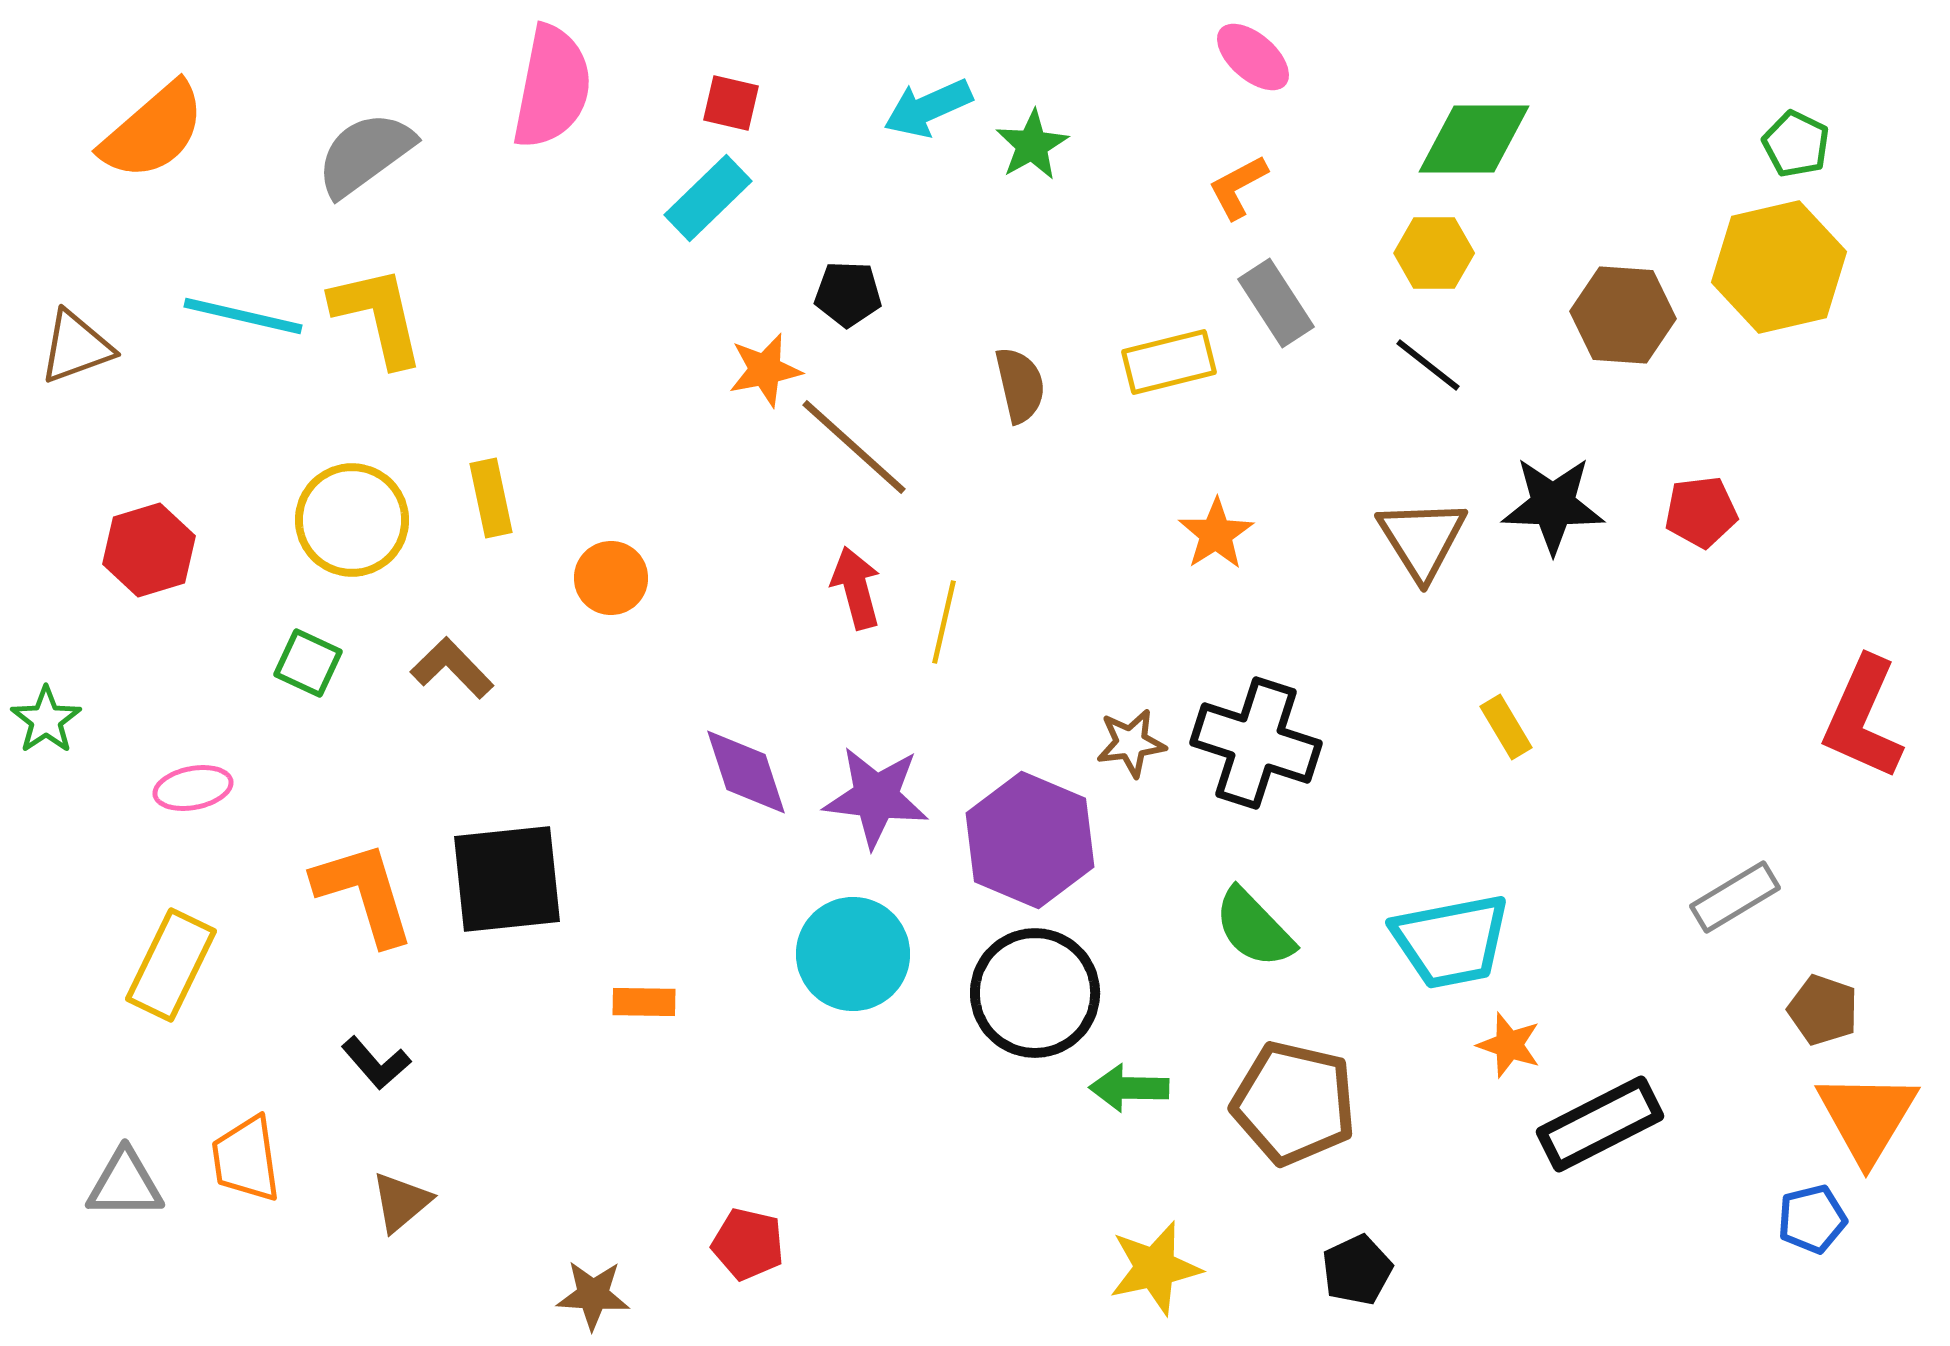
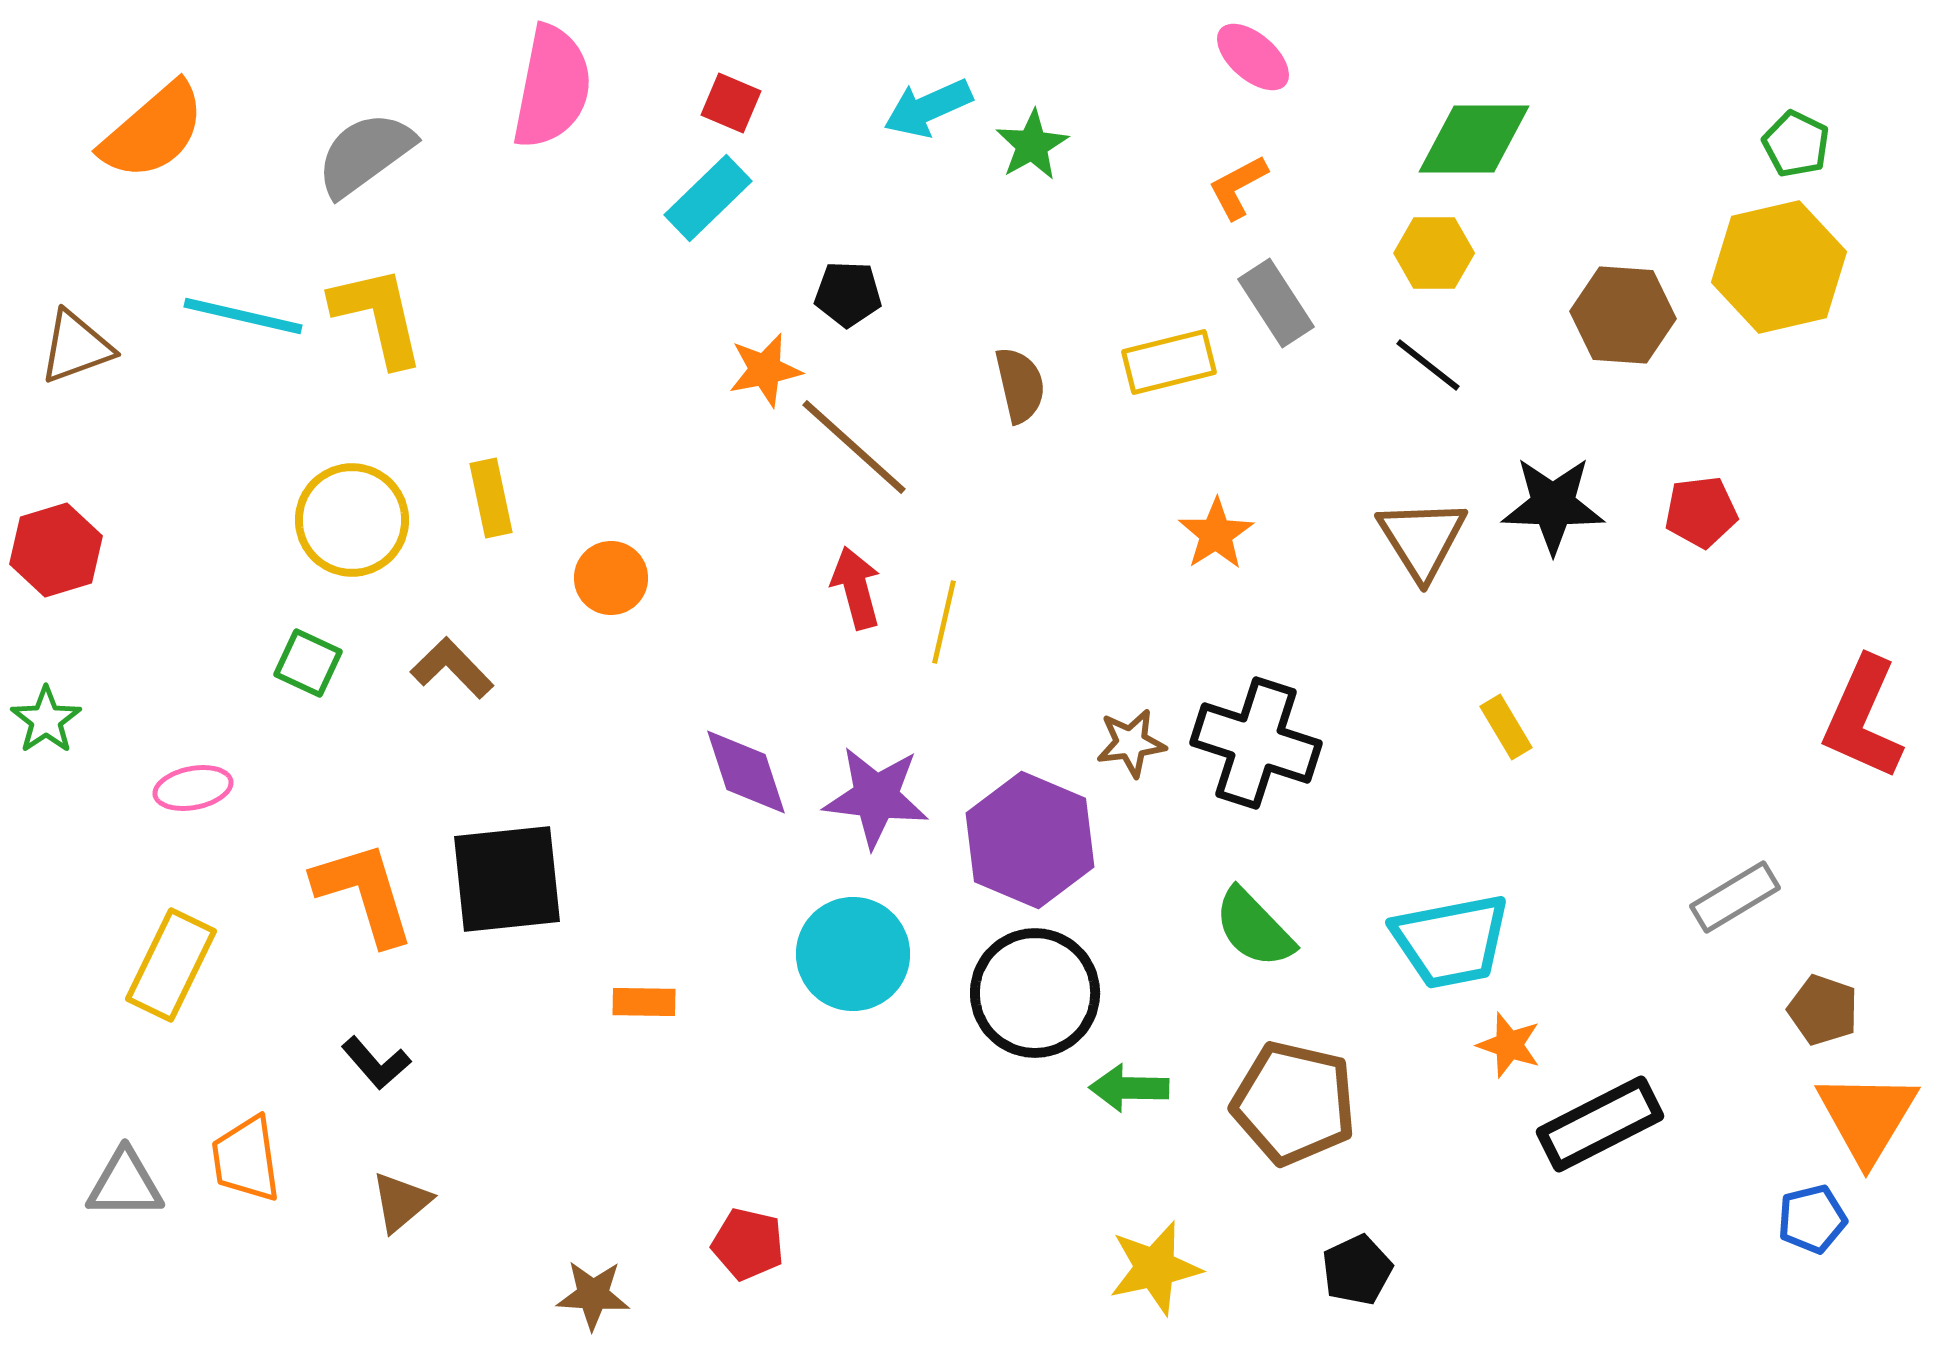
red square at (731, 103): rotated 10 degrees clockwise
red hexagon at (149, 550): moved 93 px left
